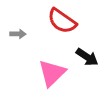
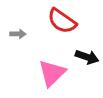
black arrow: rotated 15 degrees counterclockwise
